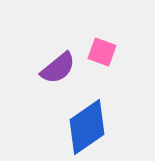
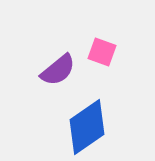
purple semicircle: moved 2 px down
